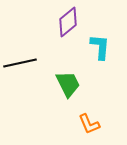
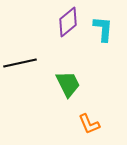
cyan L-shape: moved 3 px right, 18 px up
